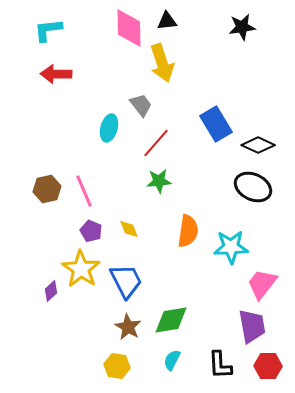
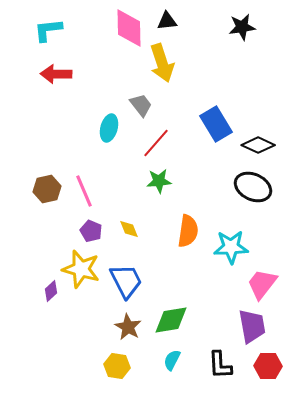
yellow star: rotated 18 degrees counterclockwise
